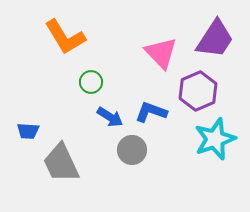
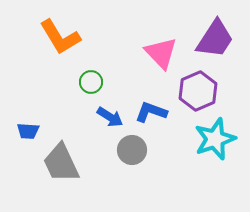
orange L-shape: moved 5 px left
